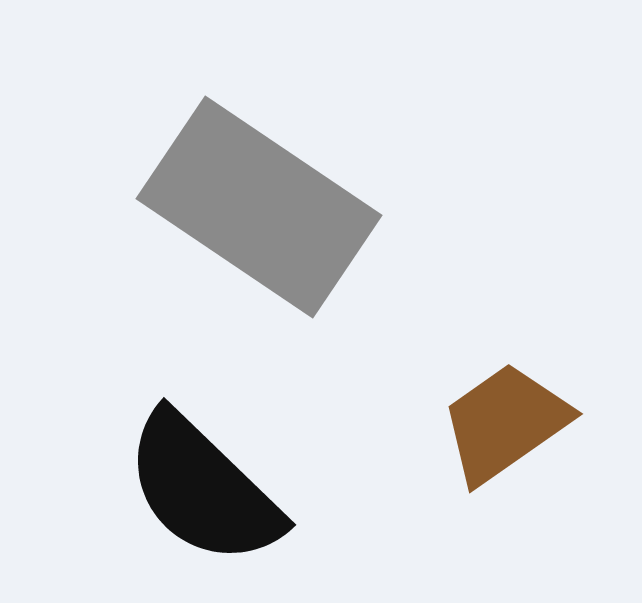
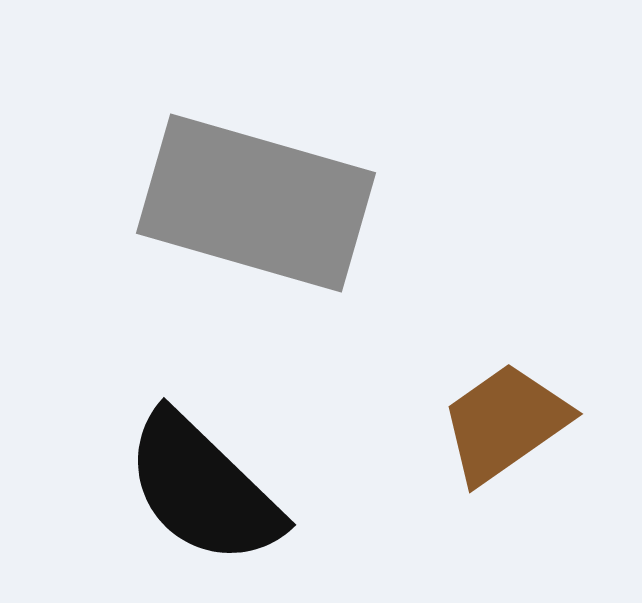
gray rectangle: moved 3 px left, 4 px up; rotated 18 degrees counterclockwise
